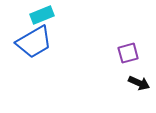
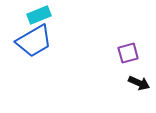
cyan rectangle: moved 3 px left
blue trapezoid: moved 1 px up
